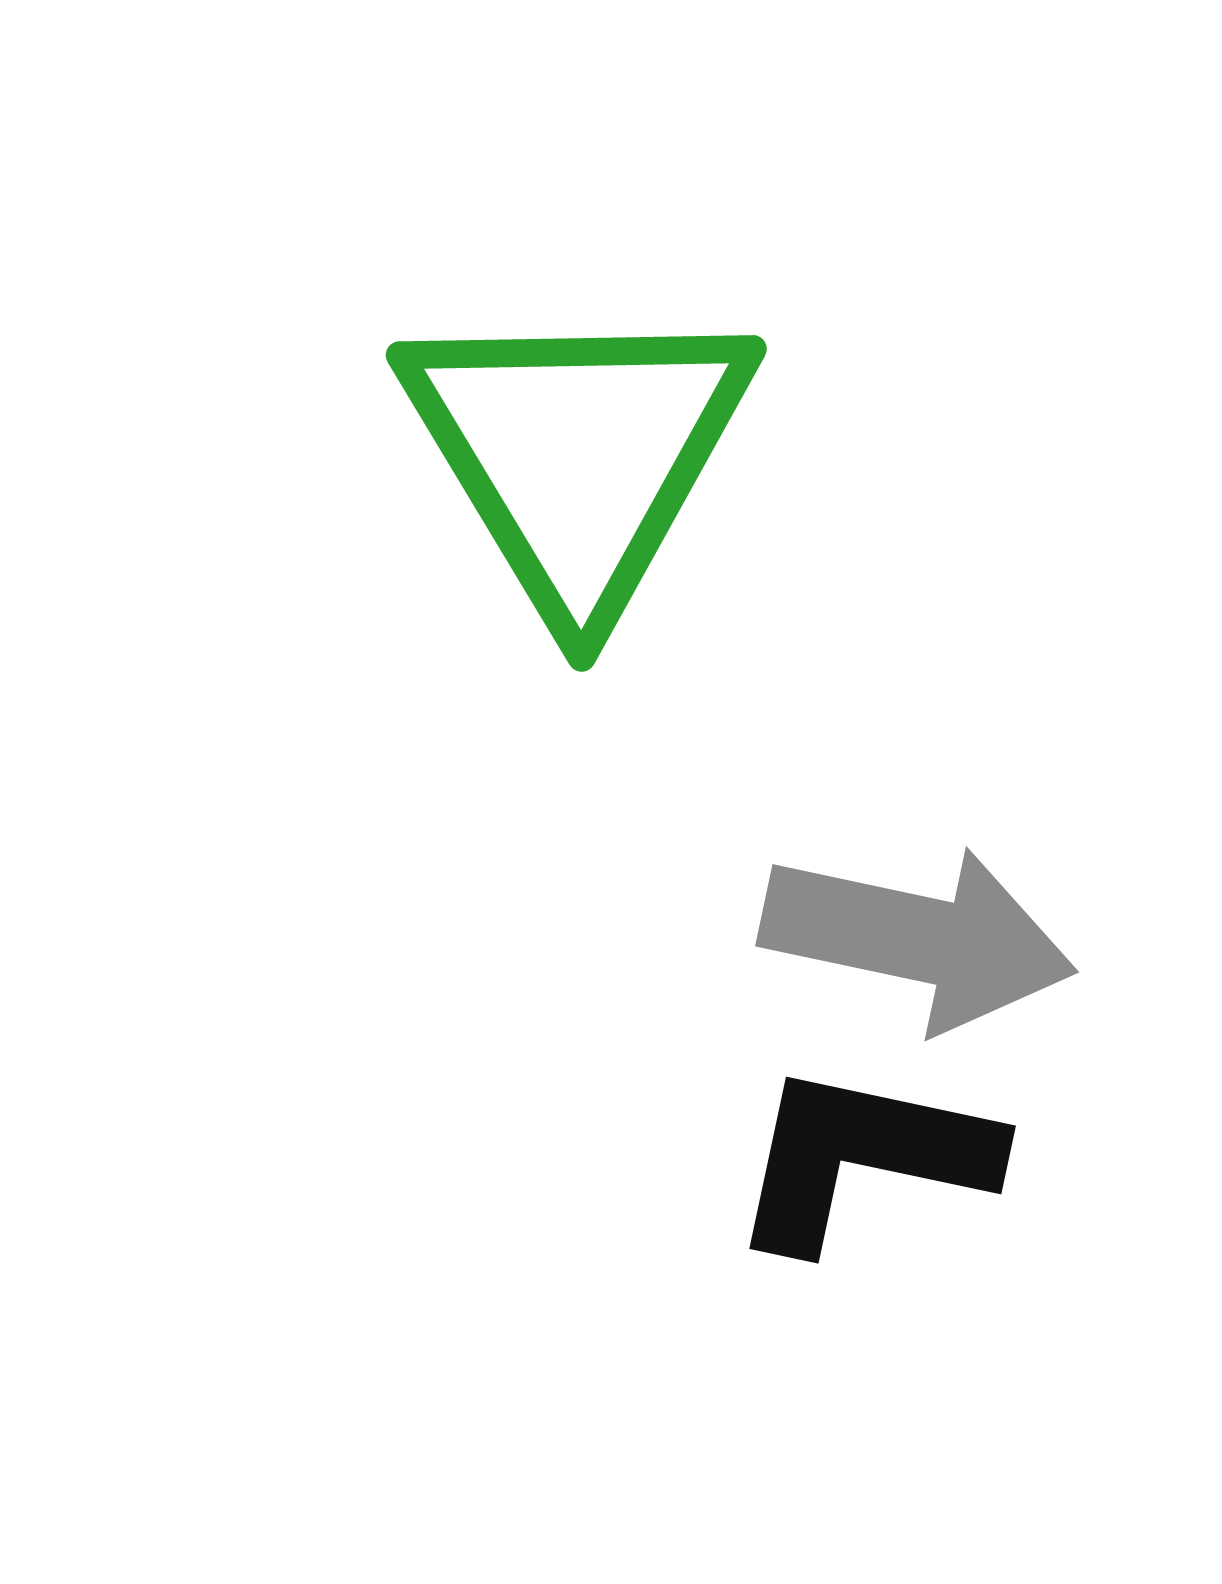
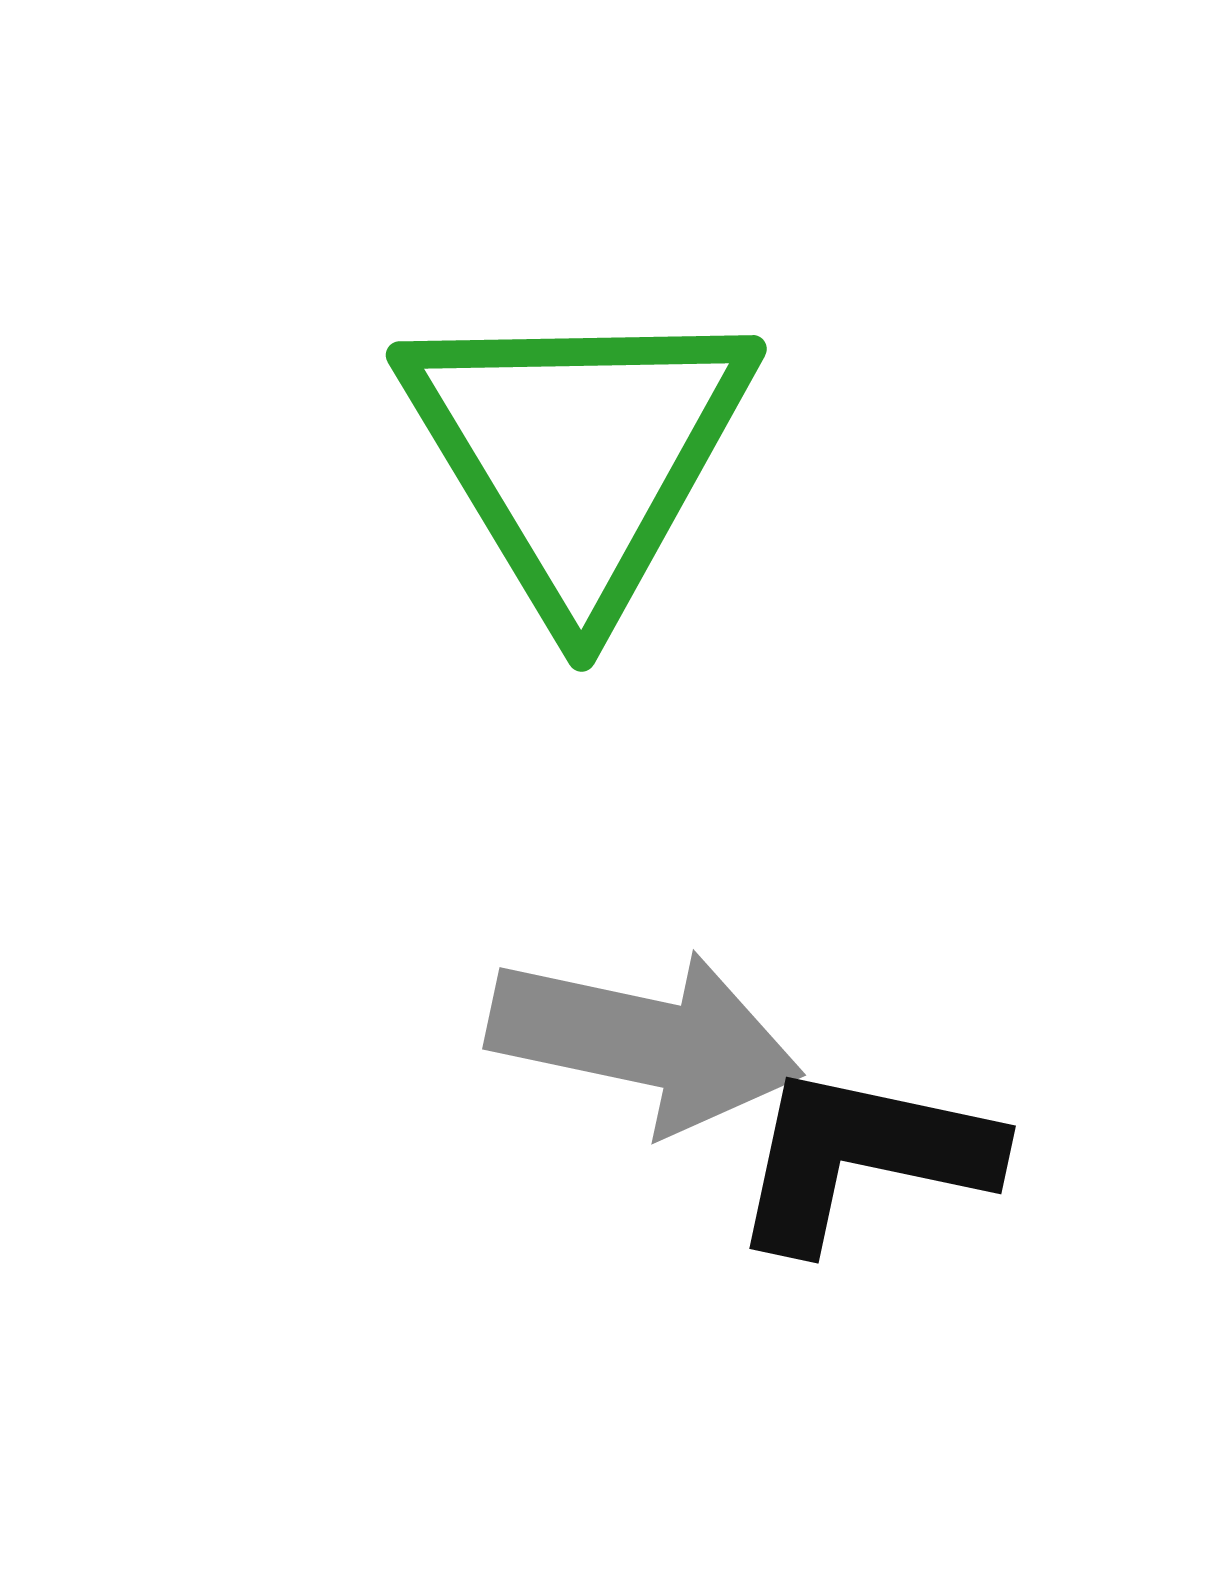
gray arrow: moved 273 px left, 103 px down
